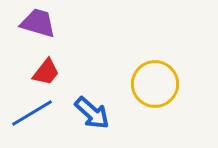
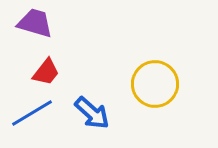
purple trapezoid: moved 3 px left
